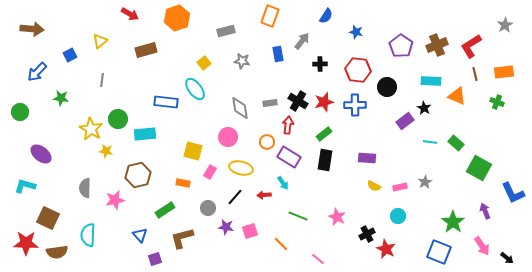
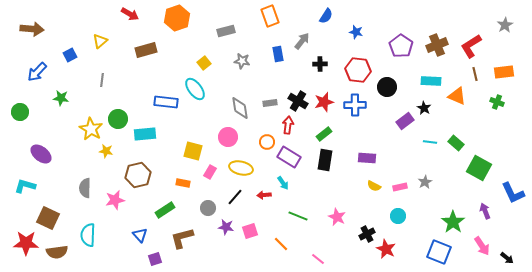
orange rectangle at (270, 16): rotated 40 degrees counterclockwise
